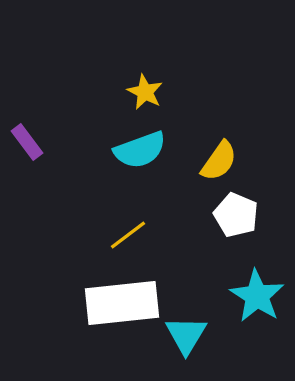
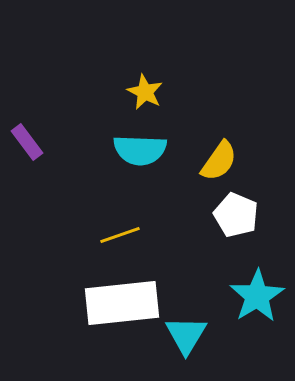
cyan semicircle: rotated 22 degrees clockwise
yellow line: moved 8 px left; rotated 18 degrees clockwise
cyan star: rotated 8 degrees clockwise
